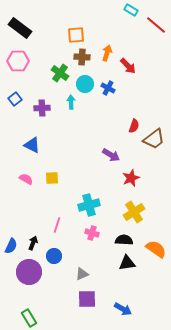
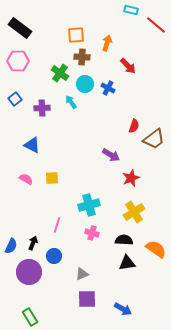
cyan rectangle: rotated 16 degrees counterclockwise
orange arrow: moved 10 px up
cyan arrow: rotated 32 degrees counterclockwise
green rectangle: moved 1 px right, 1 px up
